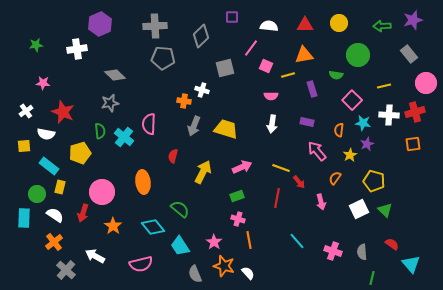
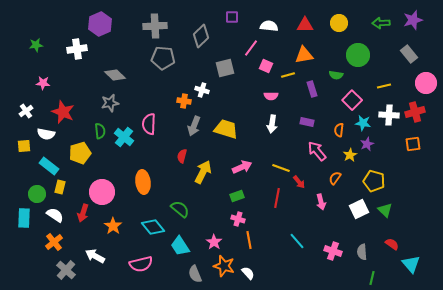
green arrow at (382, 26): moved 1 px left, 3 px up
red semicircle at (173, 156): moved 9 px right
